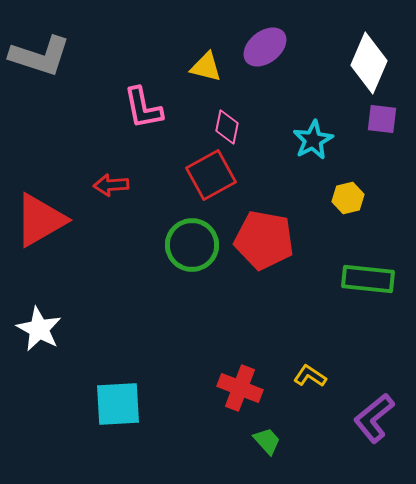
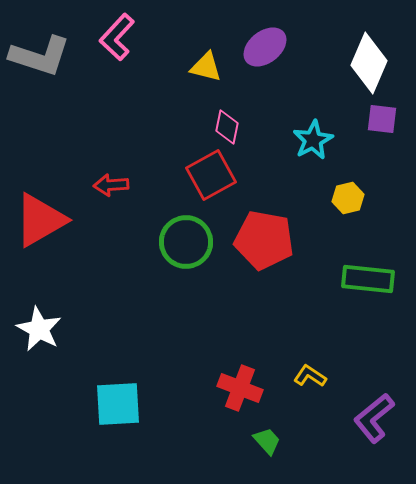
pink L-shape: moved 26 px left, 71 px up; rotated 54 degrees clockwise
green circle: moved 6 px left, 3 px up
